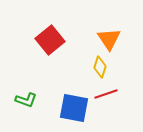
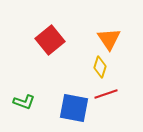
green L-shape: moved 2 px left, 2 px down
